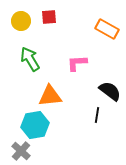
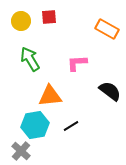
black line: moved 26 px left, 11 px down; rotated 49 degrees clockwise
